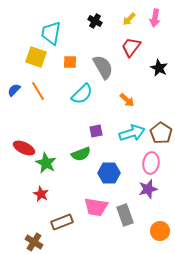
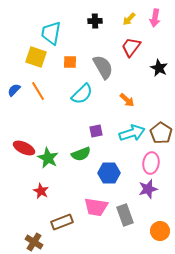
black cross: rotated 32 degrees counterclockwise
green star: moved 2 px right, 5 px up
red star: moved 3 px up
